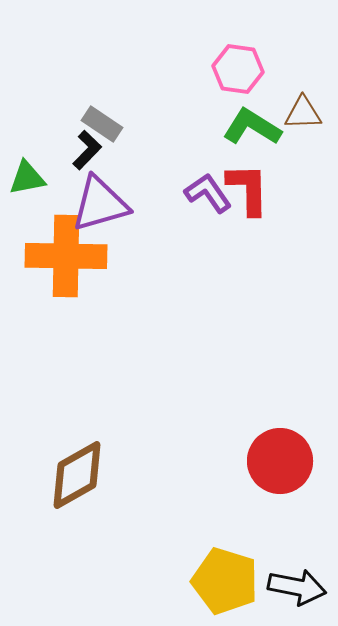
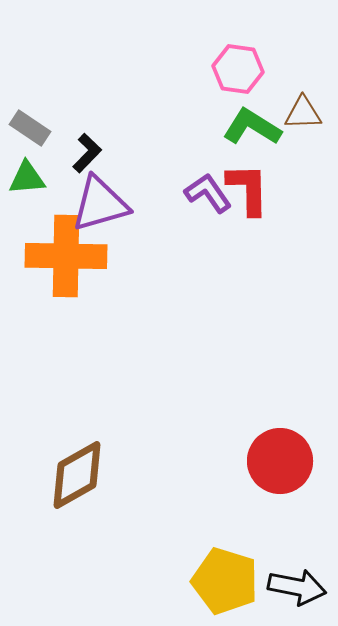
gray rectangle: moved 72 px left, 4 px down
black L-shape: moved 3 px down
green triangle: rotated 6 degrees clockwise
